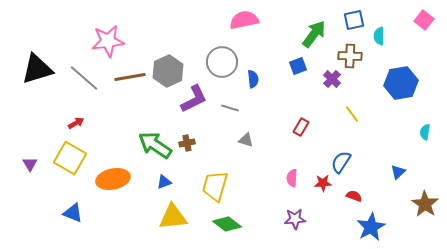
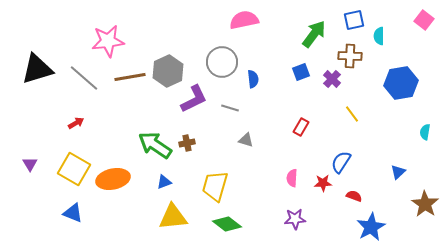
blue square at (298, 66): moved 3 px right, 6 px down
yellow square at (70, 158): moved 4 px right, 11 px down
